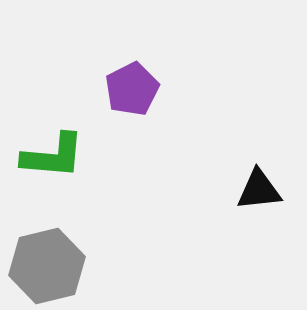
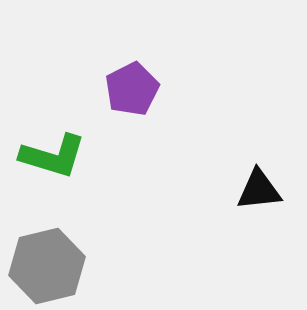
green L-shape: rotated 12 degrees clockwise
